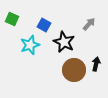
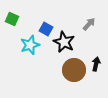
blue square: moved 2 px right, 4 px down
